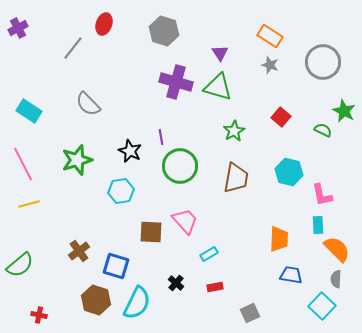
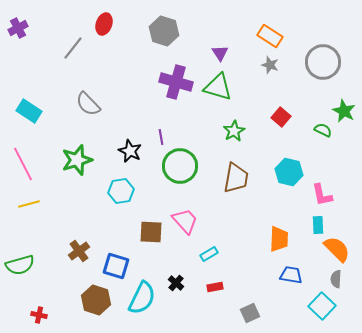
green semicircle at (20, 265): rotated 24 degrees clockwise
cyan semicircle at (137, 303): moved 5 px right, 5 px up
